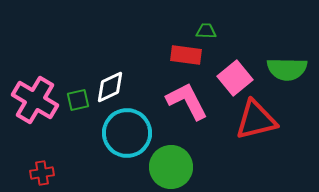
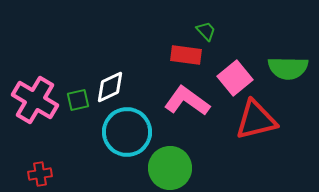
green trapezoid: rotated 45 degrees clockwise
green semicircle: moved 1 px right, 1 px up
pink L-shape: rotated 27 degrees counterclockwise
cyan circle: moved 1 px up
green circle: moved 1 px left, 1 px down
red cross: moved 2 px left, 1 px down
